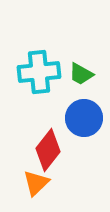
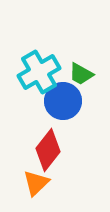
cyan cross: rotated 24 degrees counterclockwise
blue circle: moved 21 px left, 17 px up
